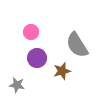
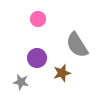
pink circle: moved 7 px right, 13 px up
brown star: moved 2 px down
gray star: moved 4 px right, 3 px up
